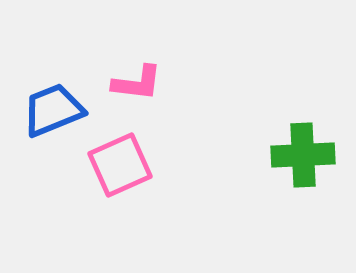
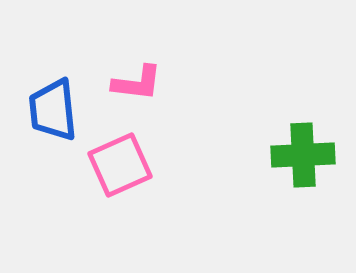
blue trapezoid: rotated 74 degrees counterclockwise
